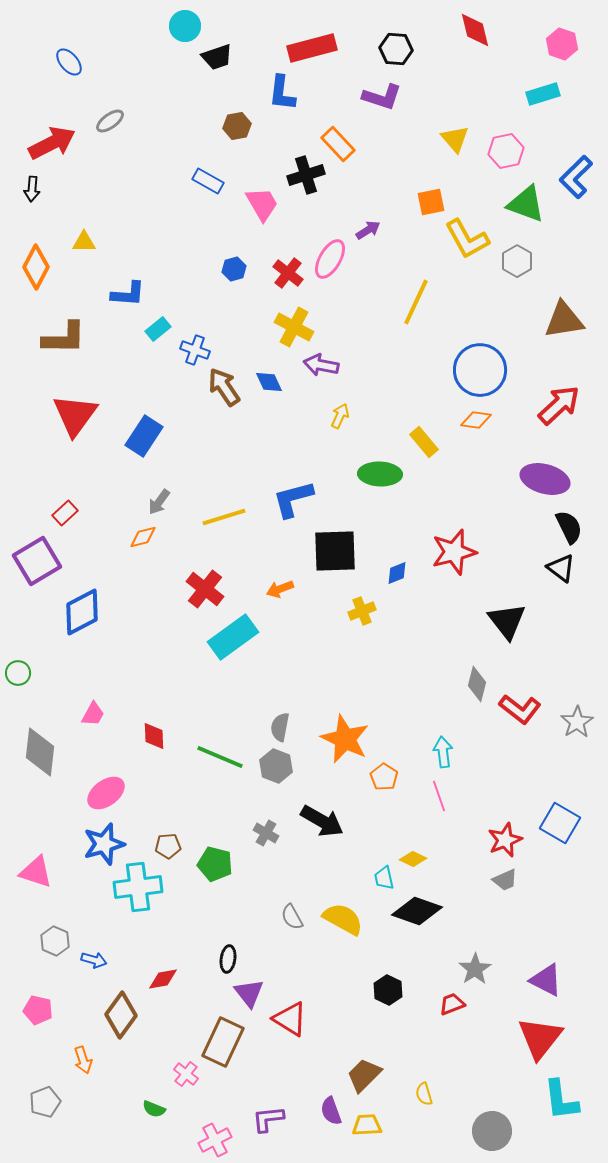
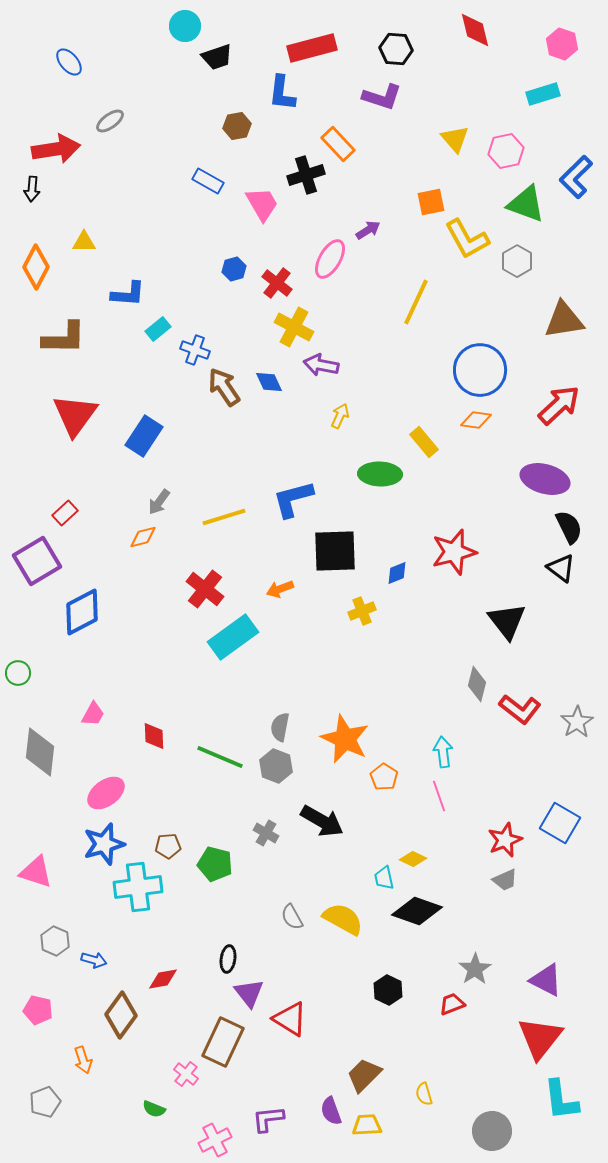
red arrow at (52, 143): moved 4 px right, 6 px down; rotated 18 degrees clockwise
red cross at (288, 273): moved 11 px left, 10 px down
